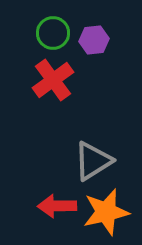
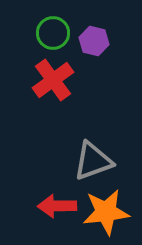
purple hexagon: moved 1 px down; rotated 20 degrees clockwise
gray triangle: rotated 12 degrees clockwise
orange star: rotated 6 degrees clockwise
